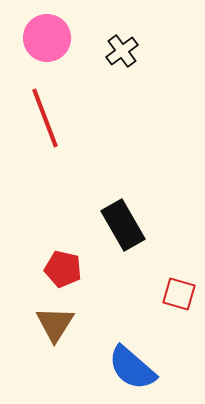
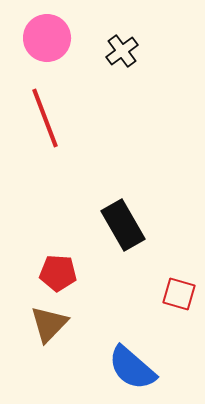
red pentagon: moved 5 px left, 4 px down; rotated 9 degrees counterclockwise
brown triangle: moved 6 px left; rotated 12 degrees clockwise
